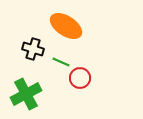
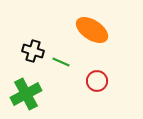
orange ellipse: moved 26 px right, 4 px down
black cross: moved 2 px down
red circle: moved 17 px right, 3 px down
